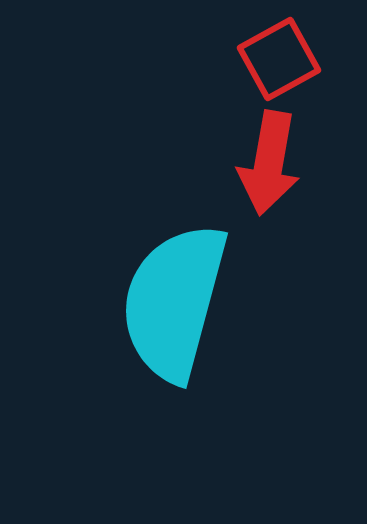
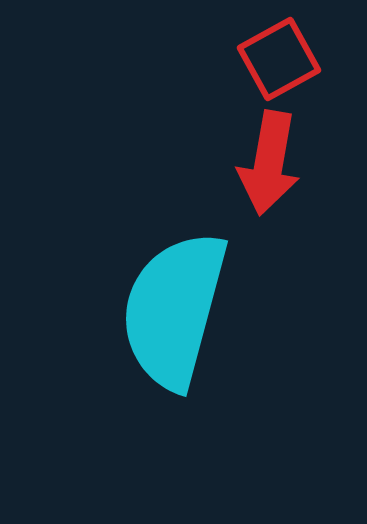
cyan semicircle: moved 8 px down
